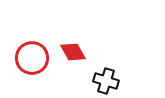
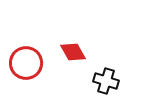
red circle: moved 6 px left, 5 px down
